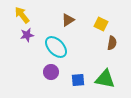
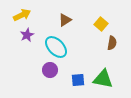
yellow arrow: rotated 102 degrees clockwise
brown triangle: moved 3 px left
yellow square: rotated 16 degrees clockwise
purple star: rotated 16 degrees counterclockwise
purple circle: moved 1 px left, 2 px up
green triangle: moved 2 px left
